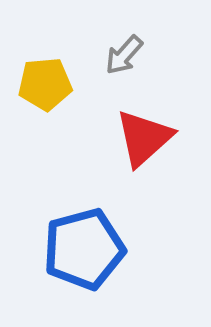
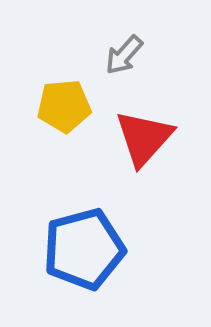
yellow pentagon: moved 19 px right, 22 px down
red triangle: rotated 6 degrees counterclockwise
